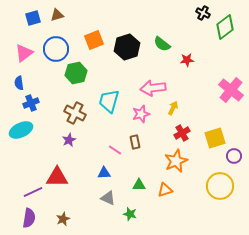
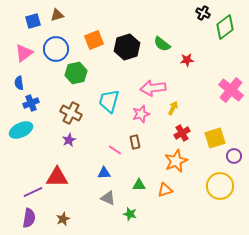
blue square: moved 3 px down
brown cross: moved 4 px left
